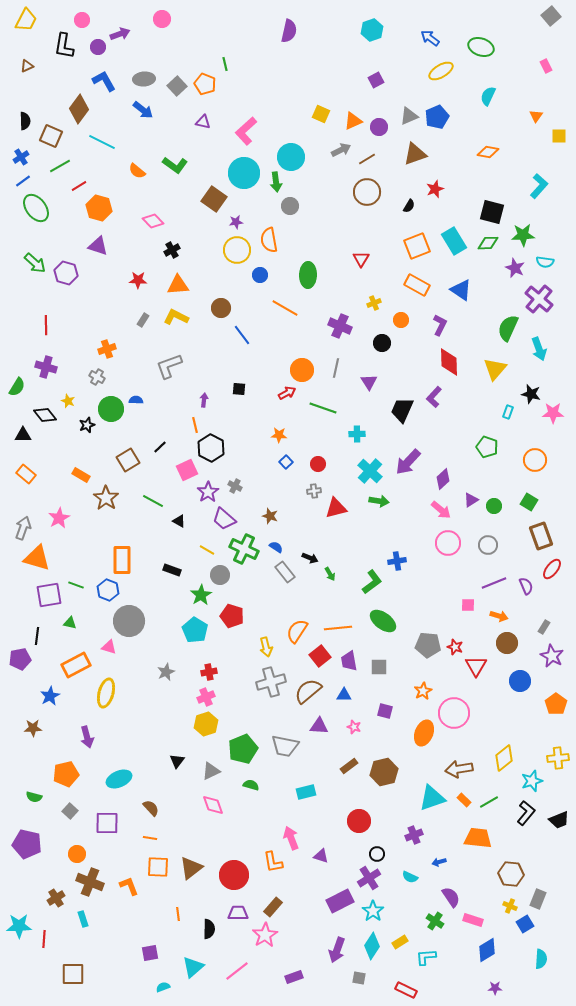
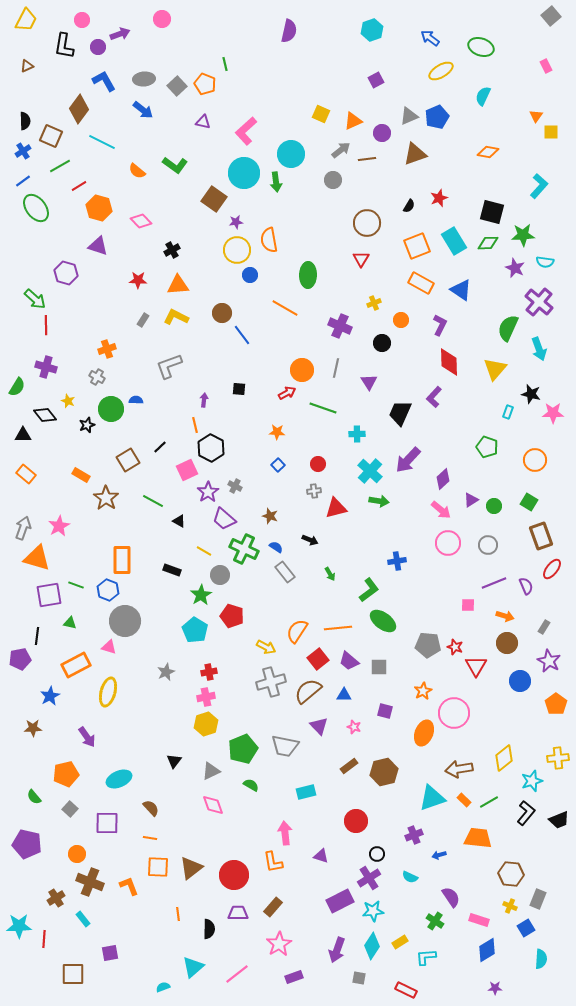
cyan semicircle at (488, 96): moved 5 px left
purple circle at (379, 127): moved 3 px right, 6 px down
yellow square at (559, 136): moved 8 px left, 4 px up
gray arrow at (341, 150): rotated 12 degrees counterclockwise
blue cross at (21, 157): moved 2 px right, 6 px up
cyan circle at (291, 157): moved 3 px up
brown line at (367, 159): rotated 24 degrees clockwise
red star at (435, 189): moved 4 px right, 9 px down
brown circle at (367, 192): moved 31 px down
gray circle at (290, 206): moved 43 px right, 26 px up
pink diamond at (153, 221): moved 12 px left
green arrow at (35, 263): moved 36 px down
blue circle at (260, 275): moved 10 px left
orange rectangle at (417, 285): moved 4 px right, 2 px up
purple cross at (539, 299): moved 3 px down
brown circle at (221, 308): moved 1 px right, 5 px down
black trapezoid at (402, 410): moved 2 px left, 3 px down
orange star at (279, 435): moved 2 px left, 3 px up
blue square at (286, 462): moved 8 px left, 3 px down
purple arrow at (408, 462): moved 2 px up
pink star at (59, 518): moved 8 px down
yellow line at (207, 550): moved 3 px left, 1 px down
black arrow at (310, 558): moved 18 px up
green L-shape at (372, 582): moved 3 px left, 8 px down
orange arrow at (499, 616): moved 6 px right
gray circle at (129, 621): moved 4 px left
yellow arrow at (266, 647): rotated 48 degrees counterclockwise
red square at (320, 656): moved 2 px left, 3 px down
purple star at (552, 656): moved 3 px left, 5 px down
purple trapezoid at (349, 661): rotated 40 degrees counterclockwise
yellow ellipse at (106, 693): moved 2 px right, 1 px up
pink cross at (206, 697): rotated 12 degrees clockwise
purple triangle at (319, 726): rotated 42 degrees clockwise
purple arrow at (87, 737): rotated 20 degrees counterclockwise
black triangle at (177, 761): moved 3 px left
green semicircle at (251, 785): rotated 14 degrees clockwise
green semicircle at (34, 797): rotated 35 degrees clockwise
gray square at (70, 811): moved 2 px up
red circle at (359, 821): moved 3 px left
pink arrow at (291, 838): moved 6 px left, 5 px up; rotated 15 degrees clockwise
blue arrow at (439, 862): moved 7 px up
cyan star at (373, 911): rotated 30 degrees clockwise
cyan rectangle at (83, 919): rotated 21 degrees counterclockwise
pink rectangle at (473, 920): moved 6 px right
blue square at (525, 924): moved 1 px right, 4 px down
pink star at (265, 935): moved 14 px right, 9 px down
purple square at (150, 953): moved 40 px left
pink line at (237, 971): moved 3 px down
